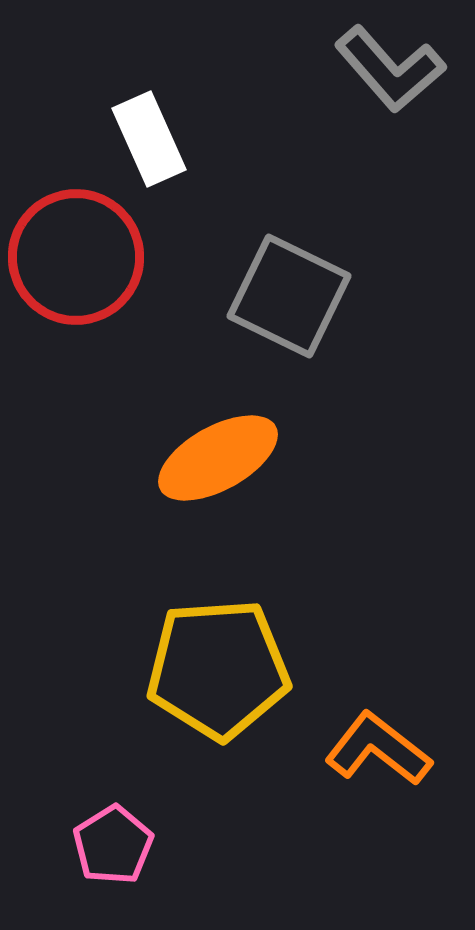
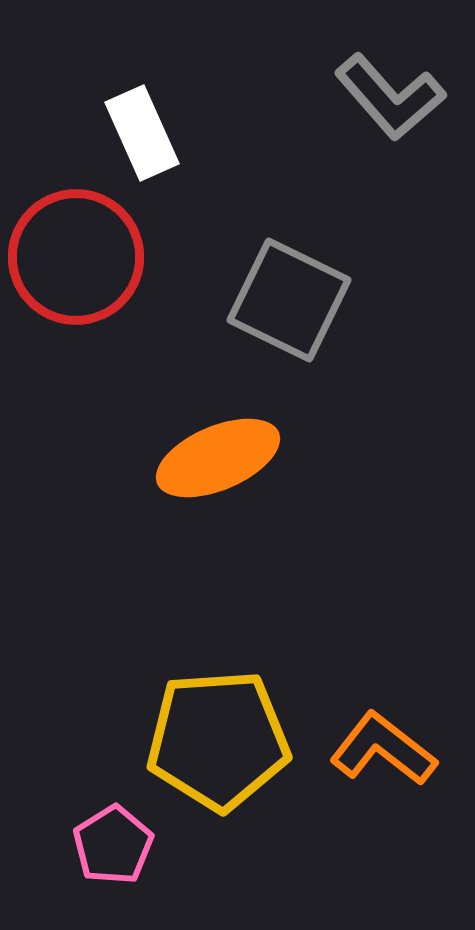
gray L-shape: moved 28 px down
white rectangle: moved 7 px left, 6 px up
gray square: moved 4 px down
orange ellipse: rotated 6 degrees clockwise
yellow pentagon: moved 71 px down
orange L-shape: moved 5 px right
